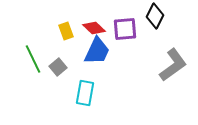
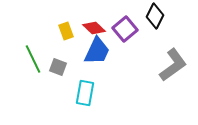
purple square: rotated 35 degrees counterclockwise
gray square: rotated 30 degrees counterclockwise
